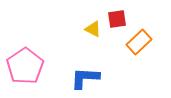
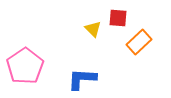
red square: moved 1 px right, 1 px up; rotated 12 degrees clockwise
yellow triangle: rotated 18 degrees clockwise
blue L-shape: moved 3 px left, 1 px down
